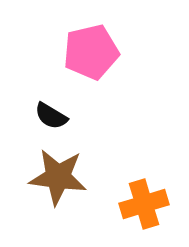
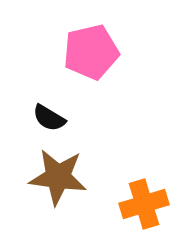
black semicircle: moved 2 px left, 2 px down
